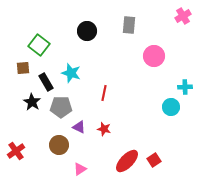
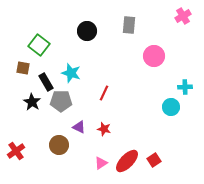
brown square: rotated 16 degrees clockwise
red line: rotated 14 degrees clockwise
gray pentagon: moved 6 px up
pink triangle: moved 21 px right, 6 px up
